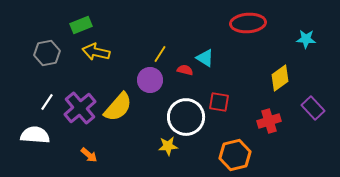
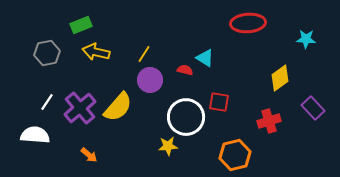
yellow line: moved 16 px left
